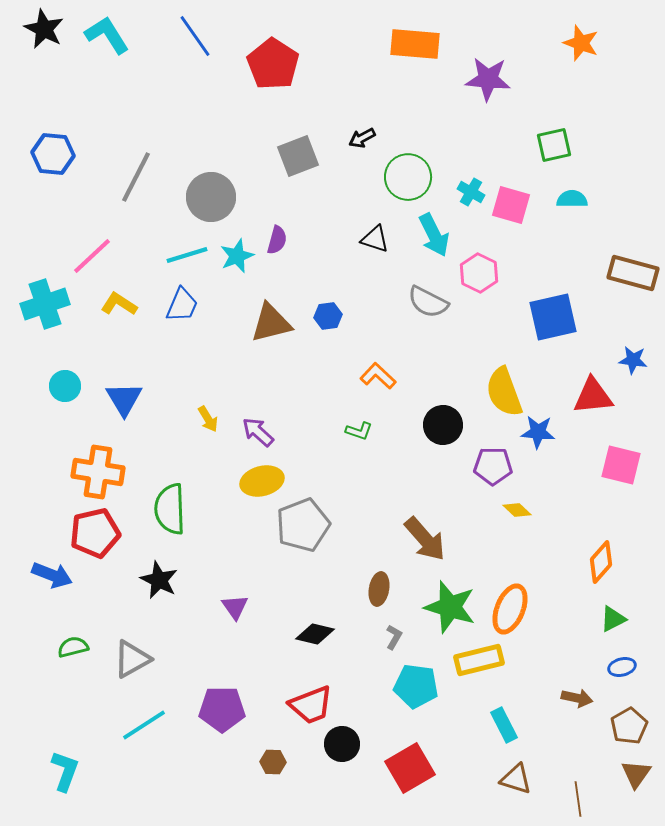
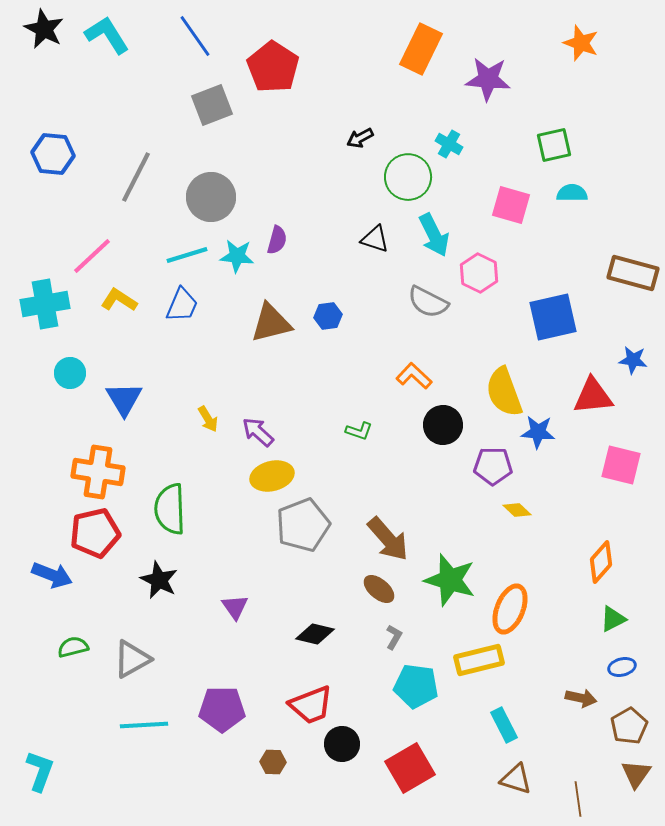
orange rectangle at (415, 44): moved 6 px right, 5 px down; rotated 69 degrees counterclockwise
red pentagon at (273, 64): moved 3 px down
black arrow at (362, 138): moved 2 px left
gray square at (298, 156): moved 86 px left, 51 px up
cyan cross at (471, 192): moved 22 px left, 48 px up
cyan semicircle at (572, 199): moved 6 px up
cyan star at (237, 256): rotated 28 degrees clockwise
cyan cross at (45, 304): rotated 9 degrees clockwise
yellow L-shape at (119, 304): moved 4 px up
orange L-shape at (378, 376): moved 36 px right
cyan circle at (65, 386): moved 5 px right, 13 px up
yellow ellipse at (262, 481): moved 10 px right, 5 px up
brown arrow at (425, 539): moved 37 px left
brown ellipse at (379, 589): rotated 60 degrees counterclockwise
green star at (450, 607): moved 27 px up
brown arrow at (577, 698): moved 4 px right
cyan line at (144, 725): rotated 30 degrees clockwise
cyan L-shape at (65, 771): moved 25 px left
